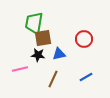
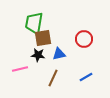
brown line: moved 1 px up
